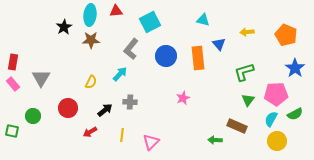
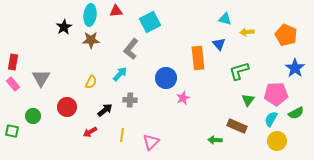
cyan triangle: moved 22 px right, 1 px up
blue circle: moved 22 px down
green L-shape: moved 5 px left, 1 px up
gray cross: moved 2 px up
red circle: moved 1 px left, 1 px up
green semicircle: moved 1 px right, 1 px up
